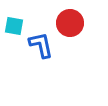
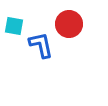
red circle: moved 1 px left, 1 px down
